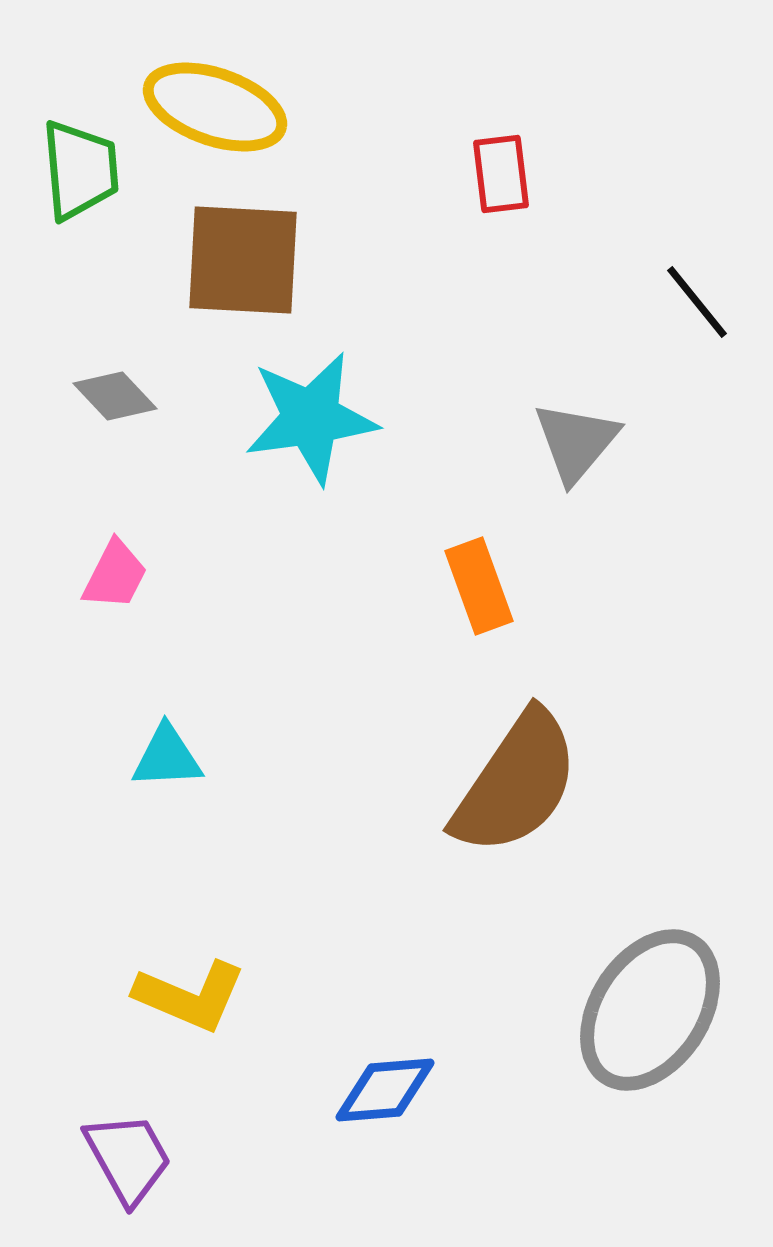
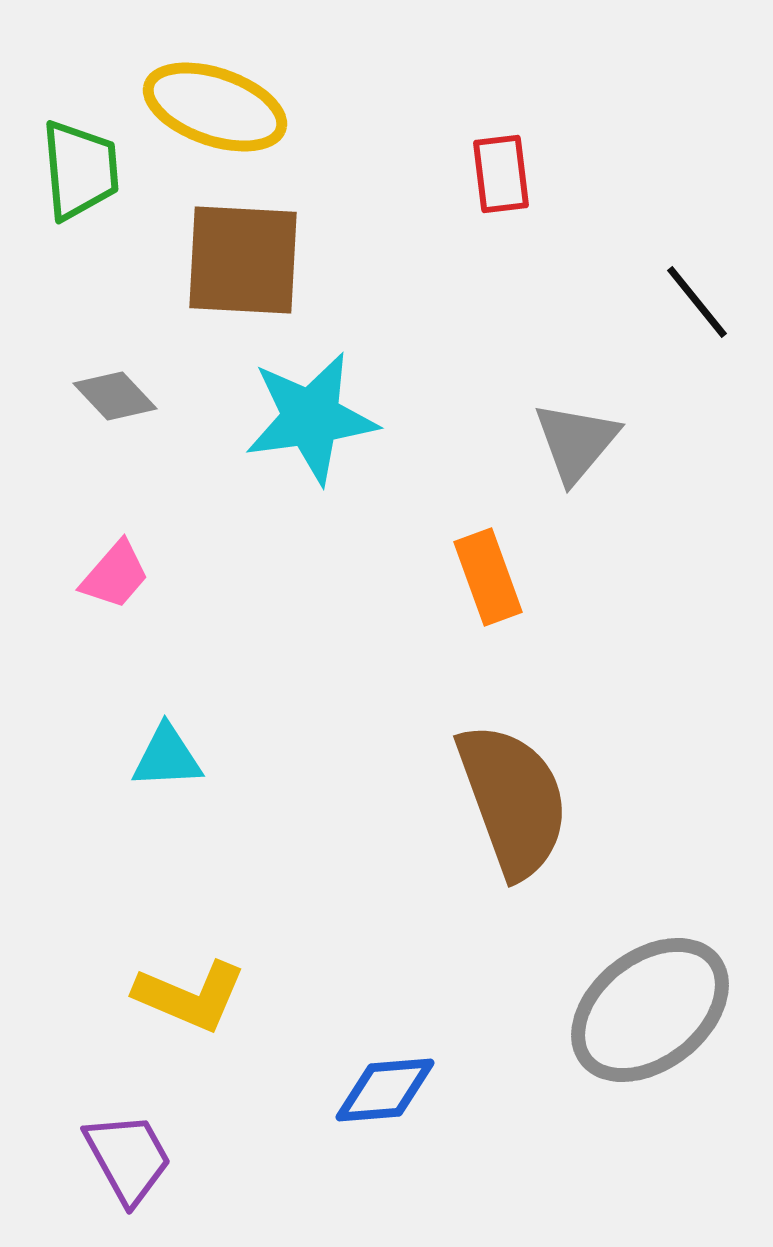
pink trapezoid: rotated 14 degrees clockwise
orange rectangle: moved 9 px right, 9 px up
brown semicircle: moved 3 px left, 17 px down; rotated 54 degrees counterclockwise
gray ellipse: rotated 19 degrees clockwise
